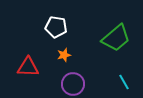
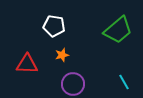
white pentagon: moved 2 px left, 1 px up
green trapezoid: moved 2 px right, 8 px up
orange star: moved 2 px left
red triangle: moved 1 px left, 3 px up
